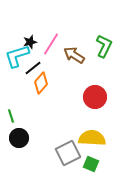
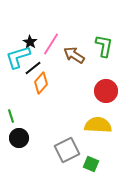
black star: rotated 24 degrees counterclockwise
green L-shape: rotated 15 degrees counterclockwise
cyan L-shape: moved 1 px right, 1 px down
red circle: moved 11 px right, 6 px up
yellow semicircle: moved 6 px right, 13 px up
gray square: moved 1 px left, 3 px up
